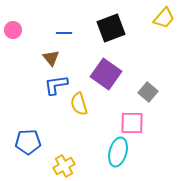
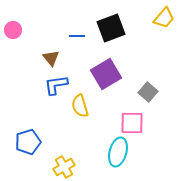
blue line: moved 13 px right, 3 px down
purple square: rotated 24 degrees clockwise
yellow semicircle: moved 1 px right, 2 px down
blue pentagon: rotated 15 degrees counterclockwise
yellow cross: moved 1 px down
